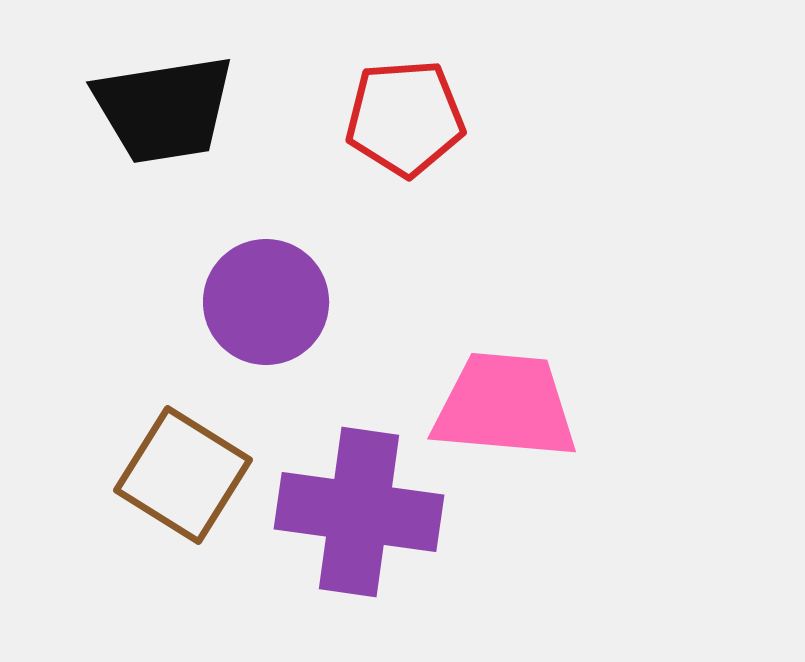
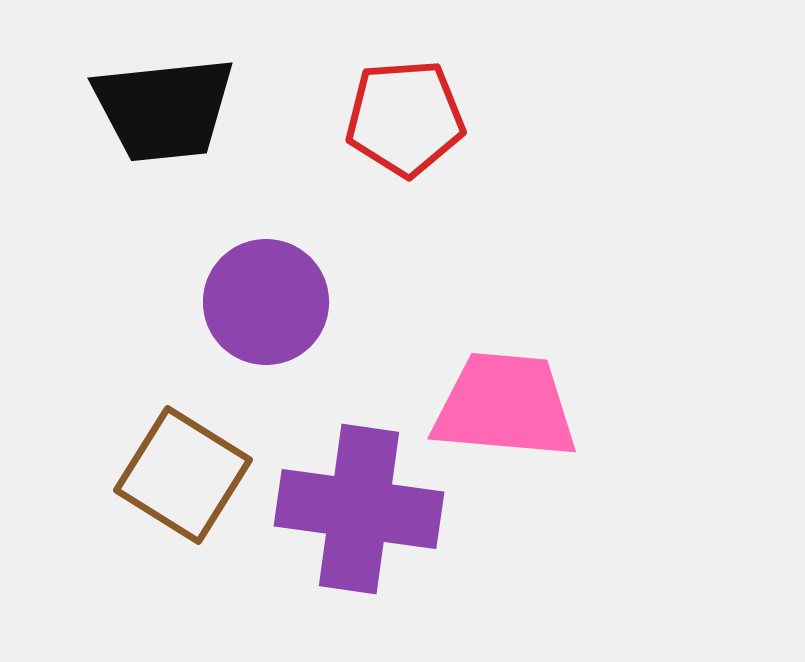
black trapezoid: rotated 3 degrees clockwise
purple cross: moved 3 px up
